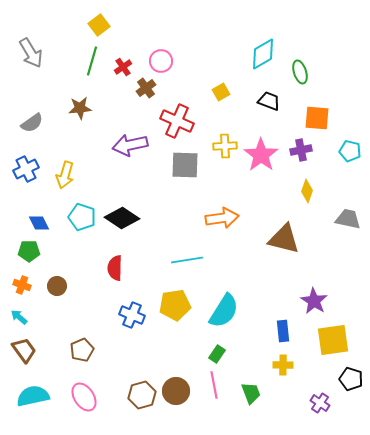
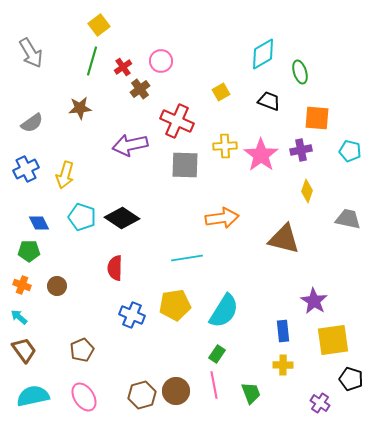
brown cross at (146, 88): moved 6 px left, 1 px down
cyan line at (187, 260): moved 2 px up
